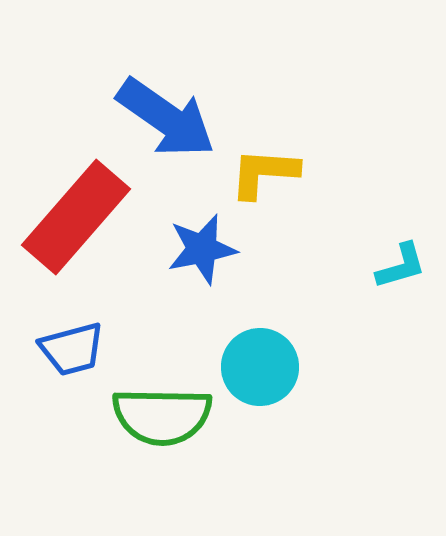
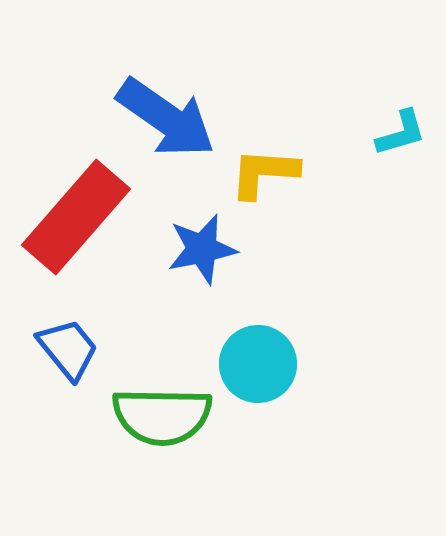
cyan L-shape: moved 133 px up
blue trapezoid: moved 4 px left; rotated 114 degrees counterclockwise
cyan circle: moved 2 px left, 3 px up
